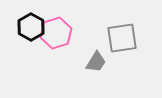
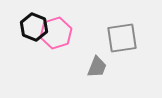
black hexagon: moved 3 px right; rotated 8 degrees counterclockwise
gray trapezoid: moved 1 px right, 5 px down; rotated 10 degrees counterclockwise
